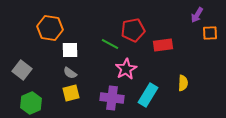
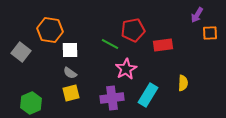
orange hexagon: moved 2 px down
gray square: moved 1 px left, 18 px up
purple cross: rotated 15 degrees counterclockwise
